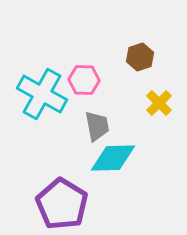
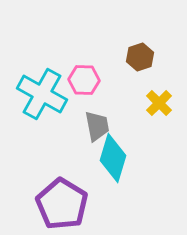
cyan diamond: rotated 72 degrees counterclockwise
